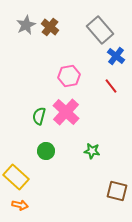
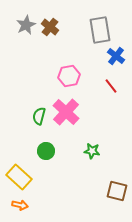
gray rectangle: rotated 32 degrees clockwise
yellow rectangle: moved 3 px right
